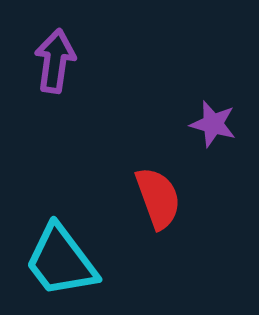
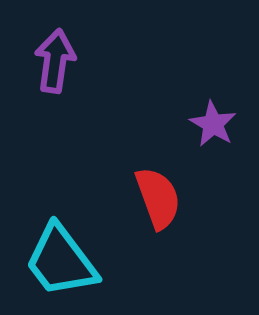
purple star: rotated 15 degrees clockwise
